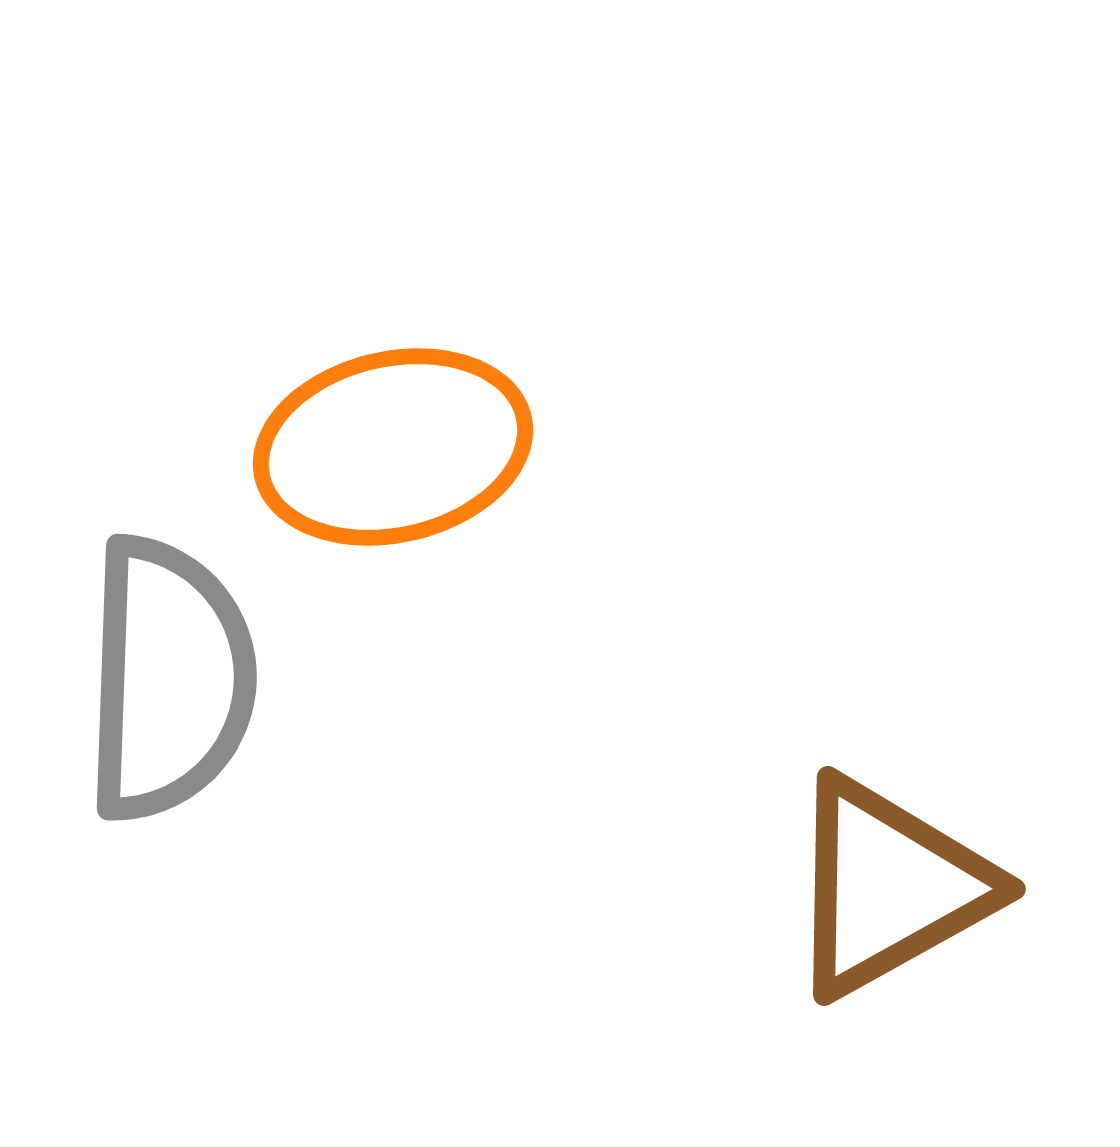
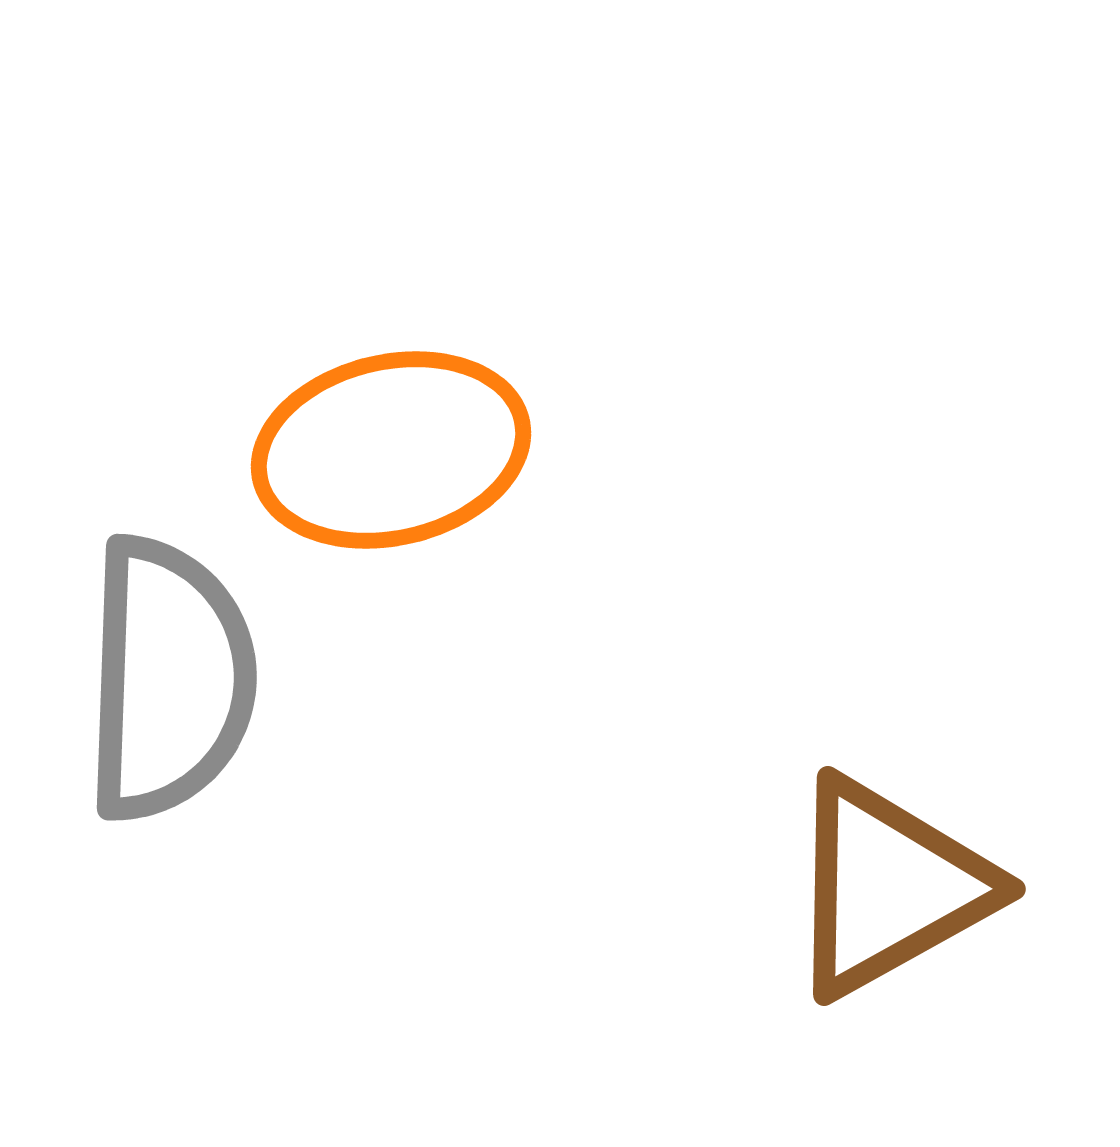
orange ellipse: moved 2 px left, 3 px down
